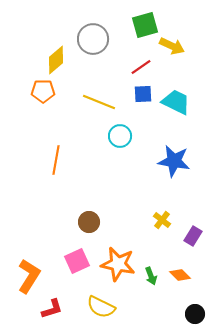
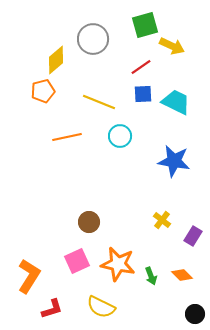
orange pentagon: rotated 15 degrees counterclockwise
orange line: moved 11 px right, 23 px up; rotated 68 degrees clockwise
orange diamond: moved 2 px right
